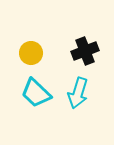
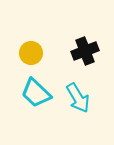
cyan arrow: moved 5 px down; rotated 48 degrees counterclockwise
